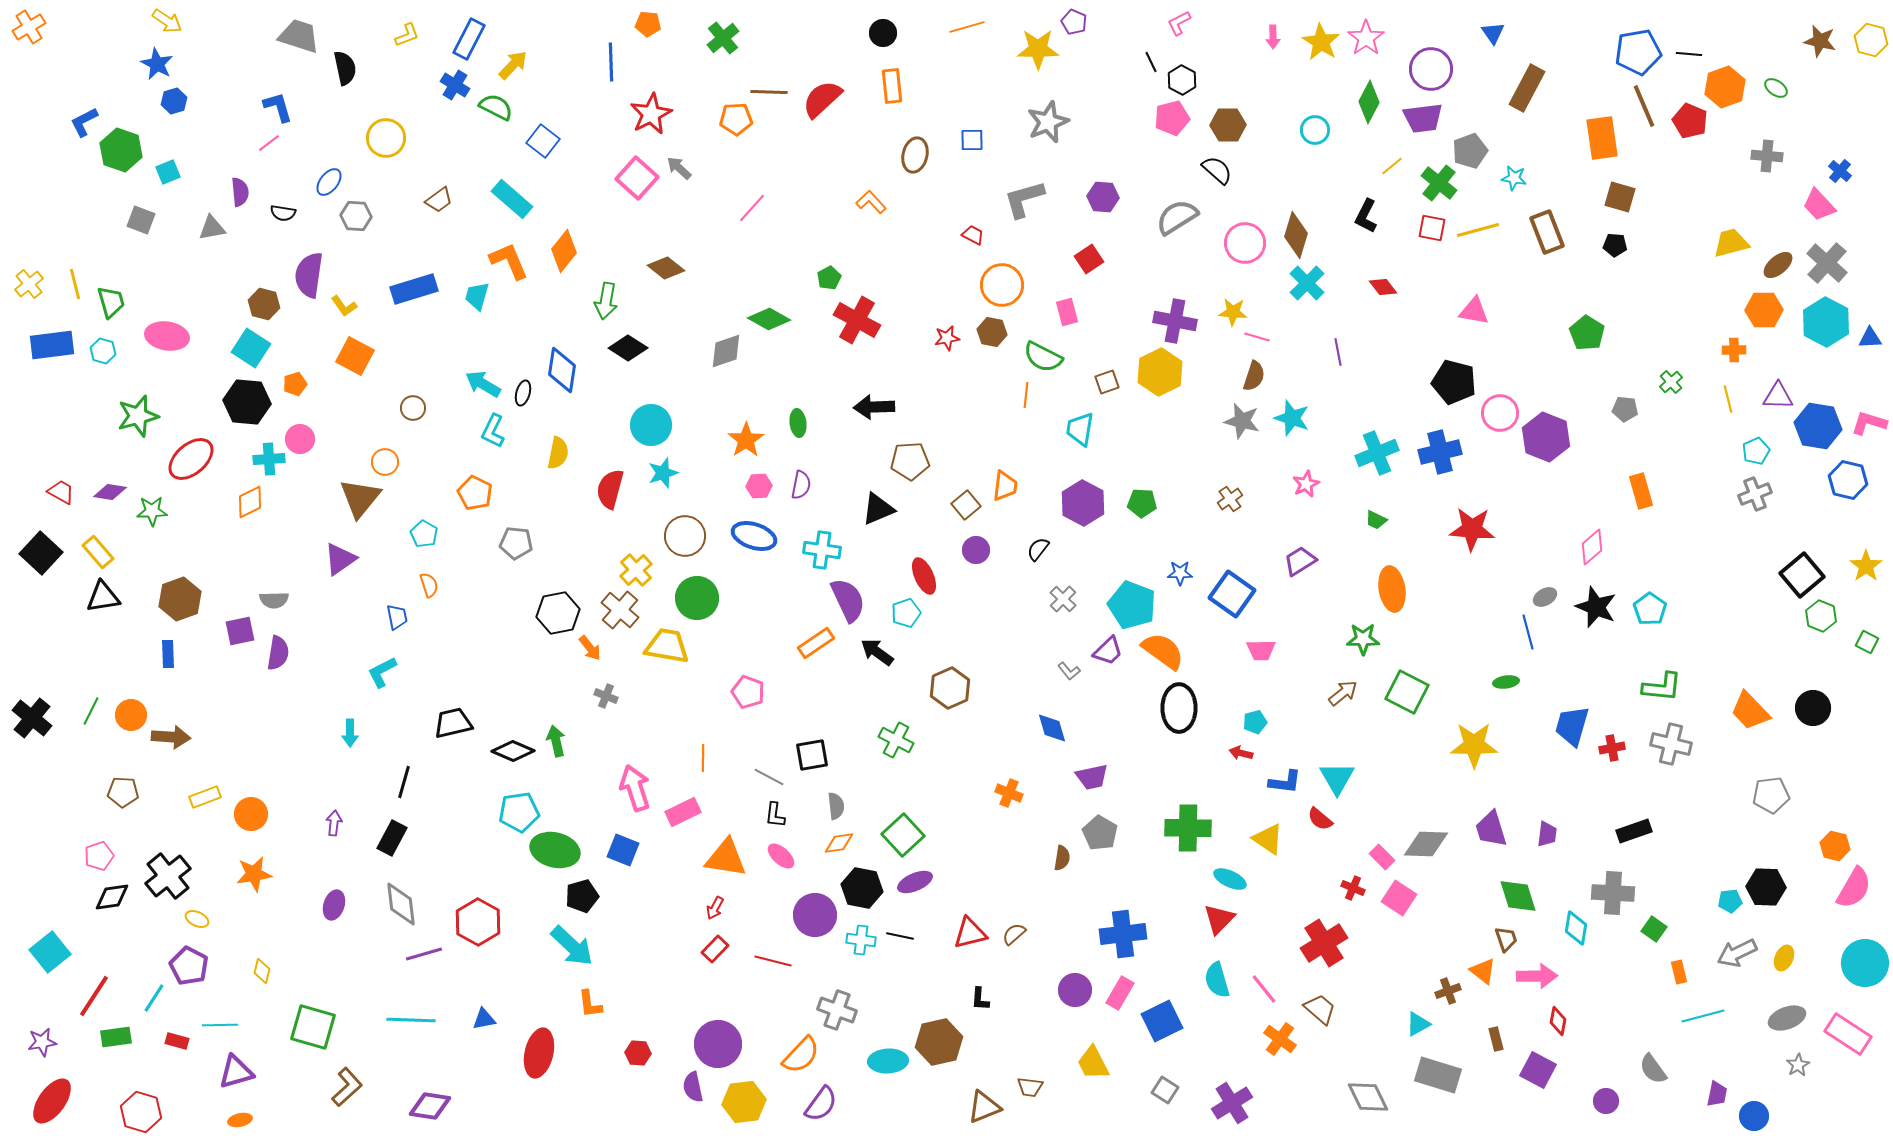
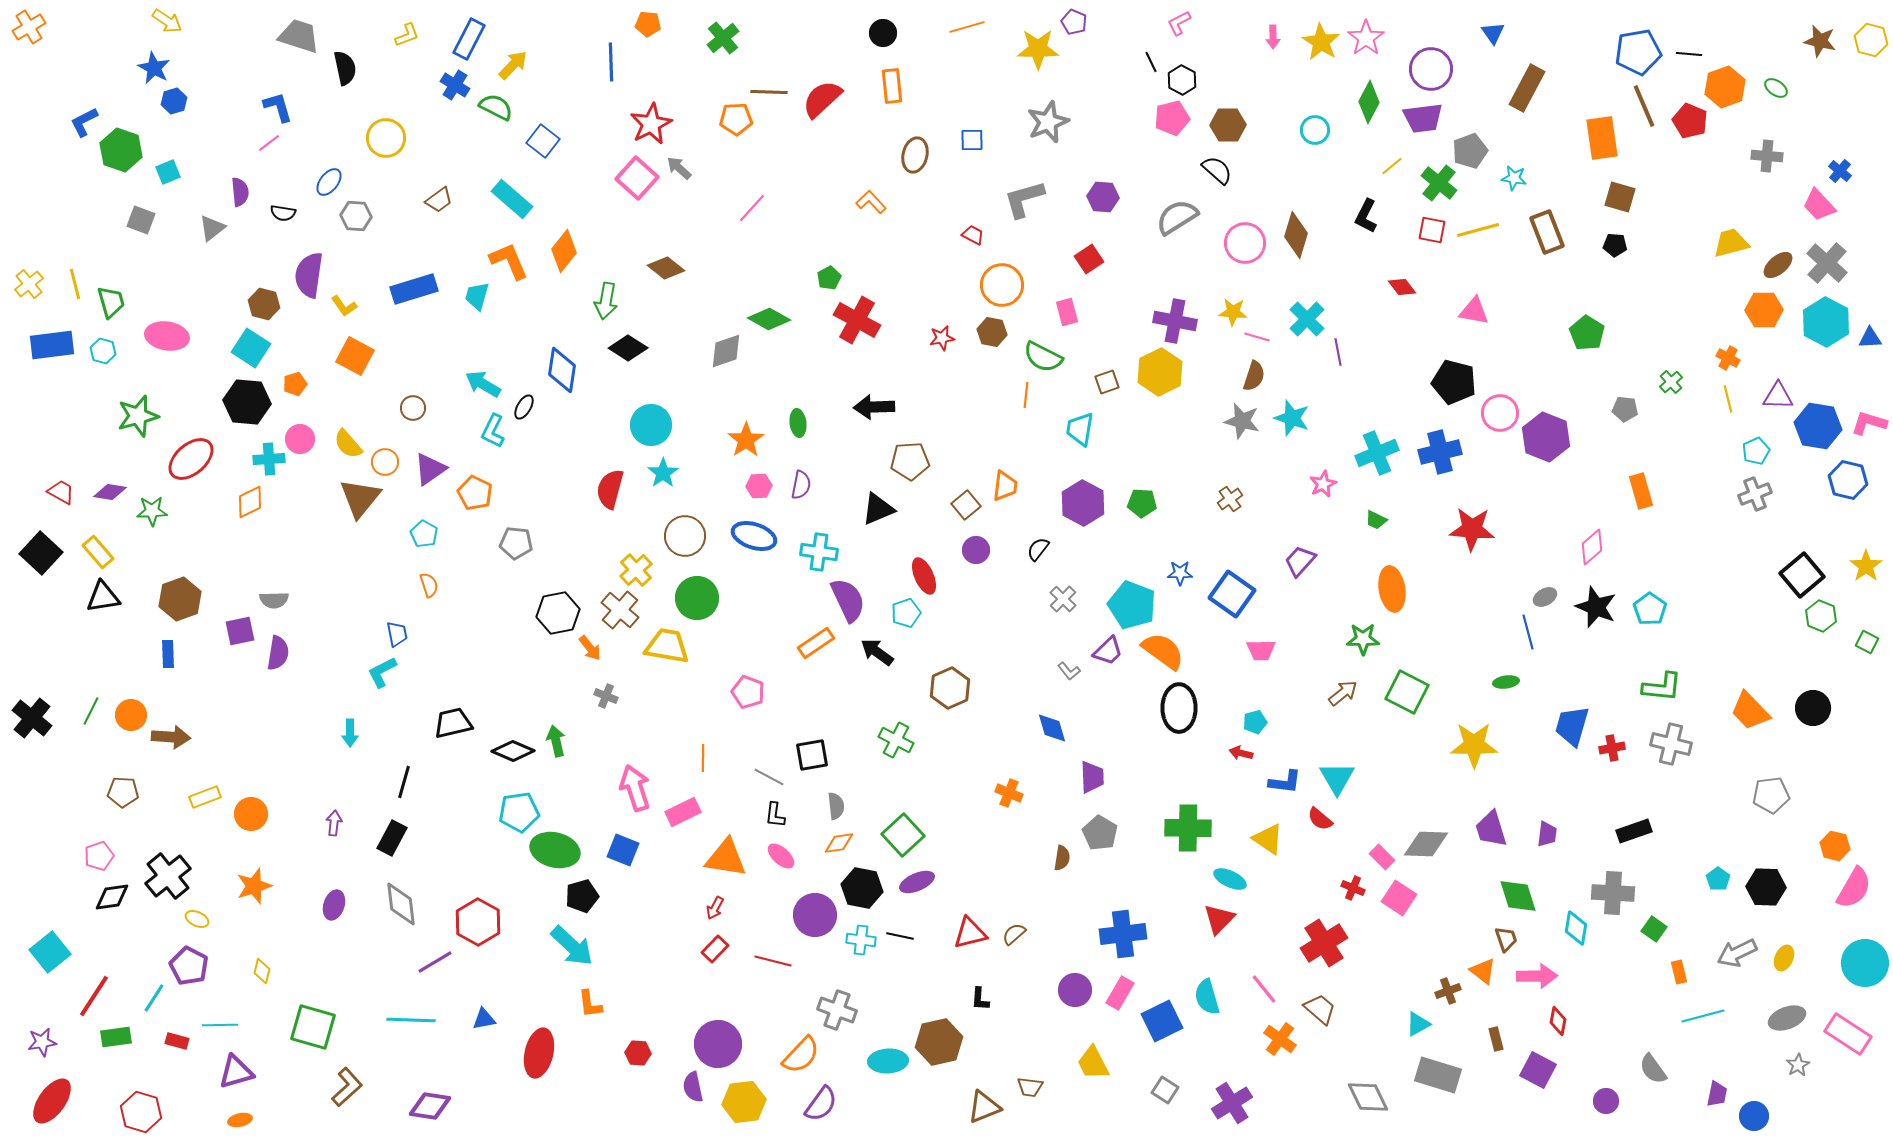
blue star at (157, 64): moved 3 px left, 4 px down
red star at (651, 114): moved 10 px down
gray triangle at (212, 228): rotated 28 degrees counterclockwise
red square at (1432, 228): moved 2 px down
cyan cross at (1307, 283): moved 36 px down
red diamond at (1383, 287): moved 19 px right
red star at (947, 338): moved 5 px left
orange cross at (1734, 350): moved 6 px left, 8 px down; rotated 30 degrees clockwise
black ellipse at (523, 393): moved 1 px right, 14 px down; rotated 15 degrees clockwise
yellow semicircle at (558, 453): moved 210 px left, 9 px up; rotated 128 degrees clockwise
cyan star at (663, 473): rotated 16 degrees counterclockwise
pink star at (1306, 484): moved 17 px right
cyan cross at (822, 550): moved 3 px left, 2 px down
purple triangle at (340, 559): moved 90 px right, 90 px up
purple trapezoid at (1300, 561): rotated 16 degrees counterclockwise
blue trapezoid at (397, 617): moved 17 px down
purple trapezoid at (1092, 777): rotated 80 degrees counterclockwise
orange star at (254, 874): moved 12 px down; rotated 9 degrees counterclockwise
purple ellipse at (915, 882): moved 2 px right
cyan pentagon at (1730, 901): moved 12 px left, 22 px up; rotated 30 degrees counterclockwise
purple line at (424, 954): moved 11 px right, 8 px down; rotated 15 degrees counterclockwise
cyan semicircle at (1217, 980): moved 10 px left, 17 px down
